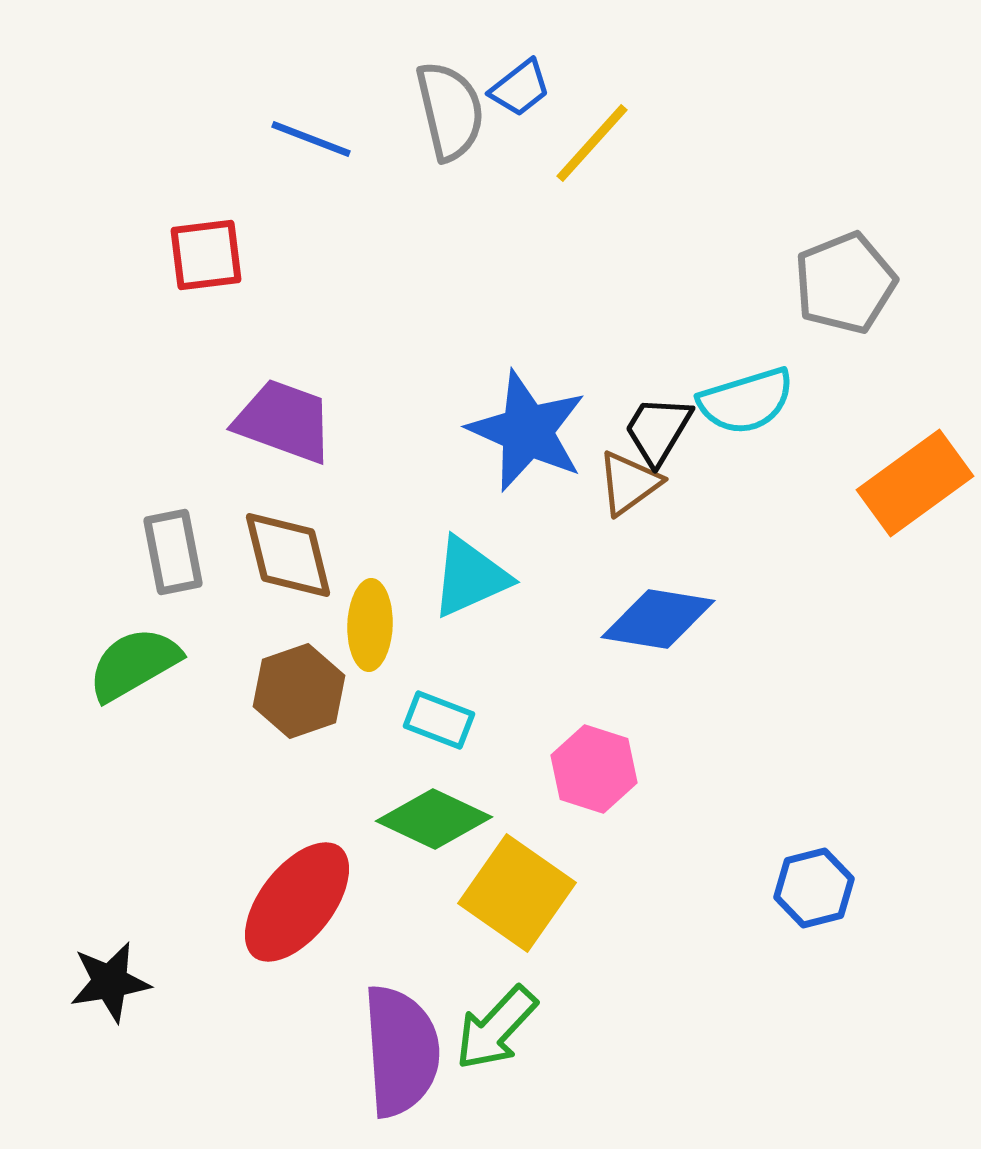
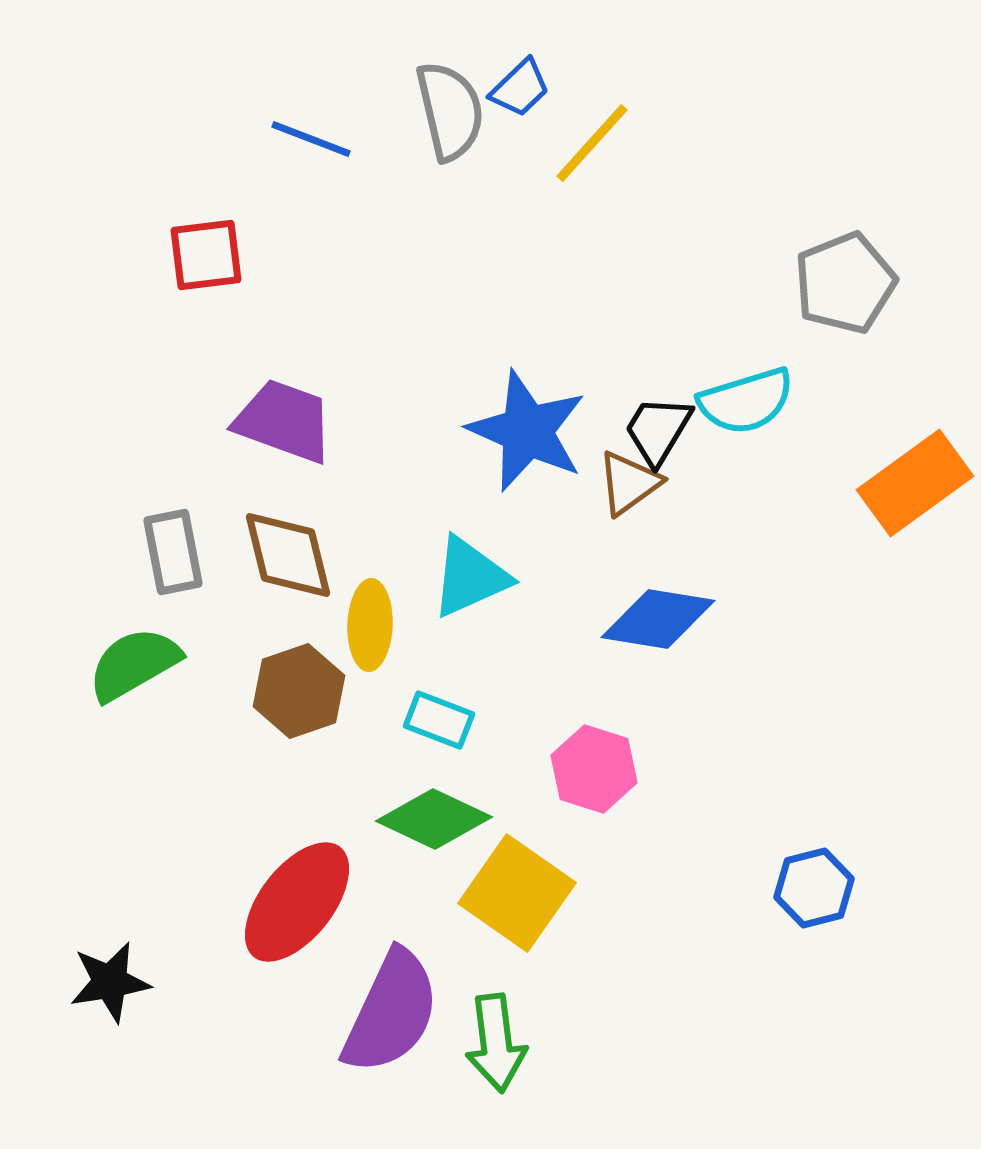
blue trapezoid: rotated 6 degrees counterclockwise
green arrow: moved 15 px down; rotated 50 degrees counterclockwise
purple semicircle: moved 10 px left, 39 px up; rotated 29 degrees clockwise
